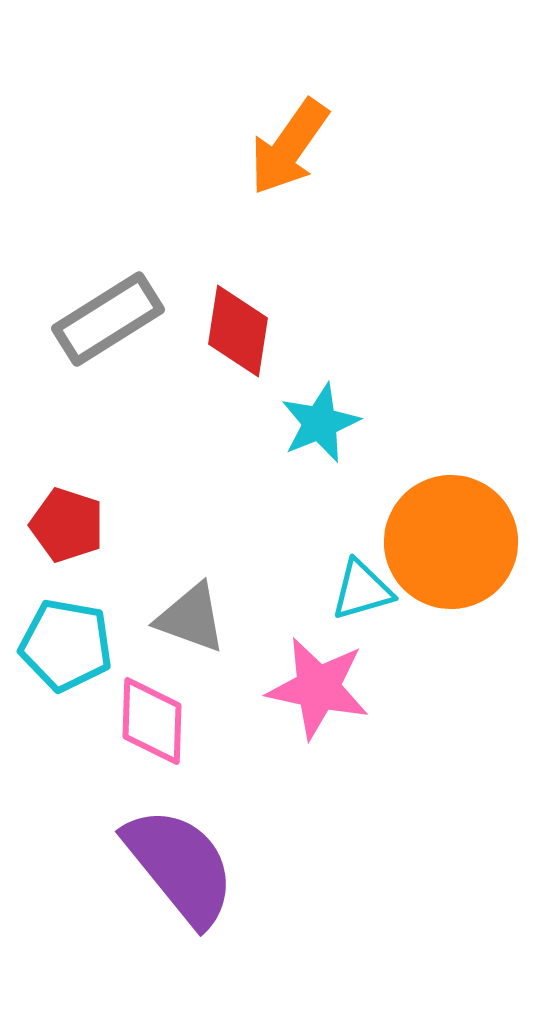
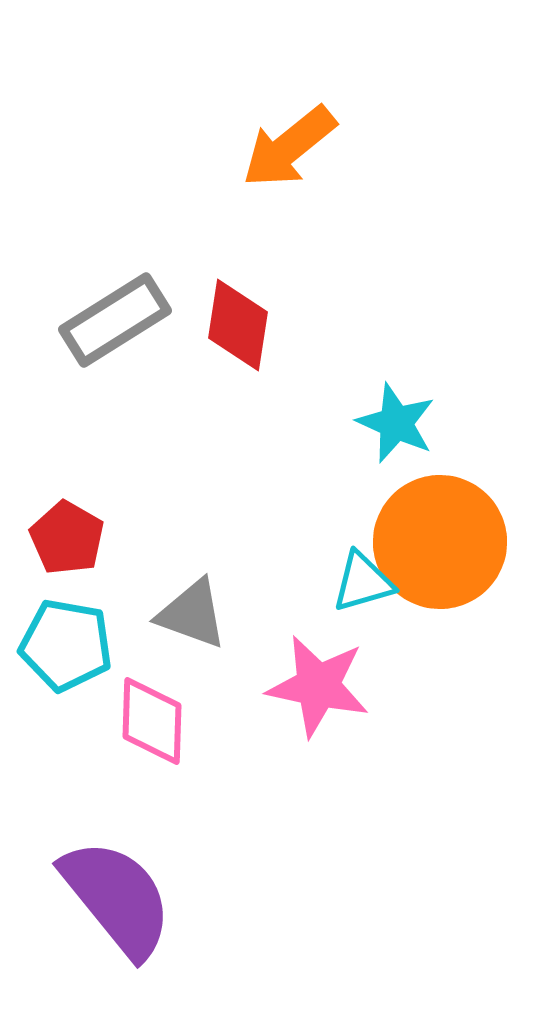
orange arrow: rotated 16 degrees clockwise
gray rectangle: moved 7 px right, 1 px down
red diamond: moved 6 px up
cyan star: moved 76 px right; rotated 26 degrees counterclockwise
red pentagon: moved 13 px down; rotated 12 degrees clockwise
orange circle: moved 11 px left
cyan triangle: moved 1 px right, 8 px up
gray triangle: moved 1 px right, 4 px up
pink star: moved 2 px up
purple semicircle: moved 63 px left, 32 px down
